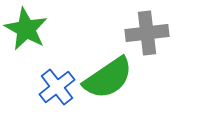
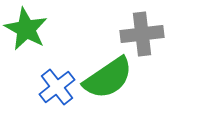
gray cross: moved 5 px left, 1 px down
